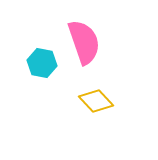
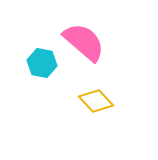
pink semicircle: rotated 30 degrees counterclockwise
